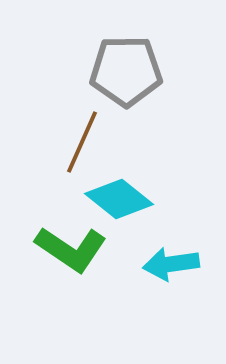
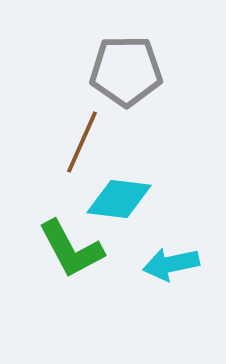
cyan diamond: rotated 32 degrees counterclockwise
green L-shape: rotated 28 degrees clockwise
cyan arrow: rotated 4 degrees counterclockwise
